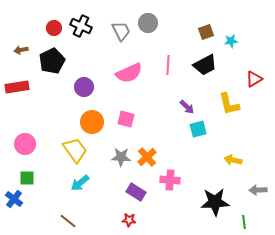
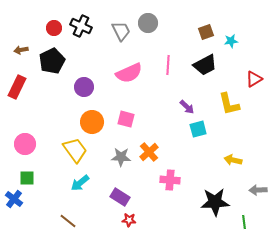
red rectangle: rotated 55 degrees counterclockwise
orange cross: moved 2 px right, 5 px up
purple rectangle: moved 16 px left, 5 px down
